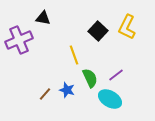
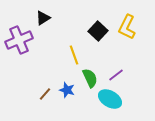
black triangle: rotated 42 degrees counterclockwise
